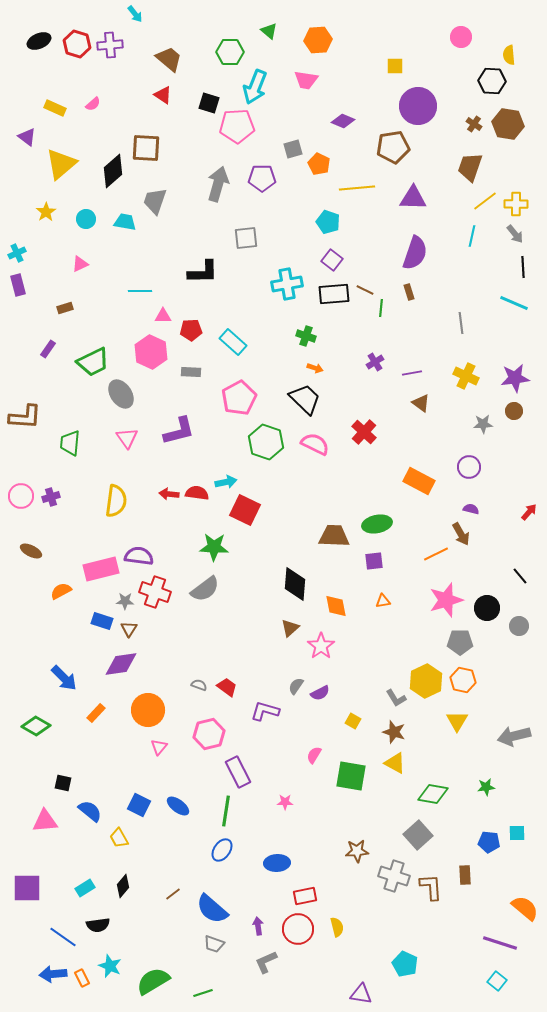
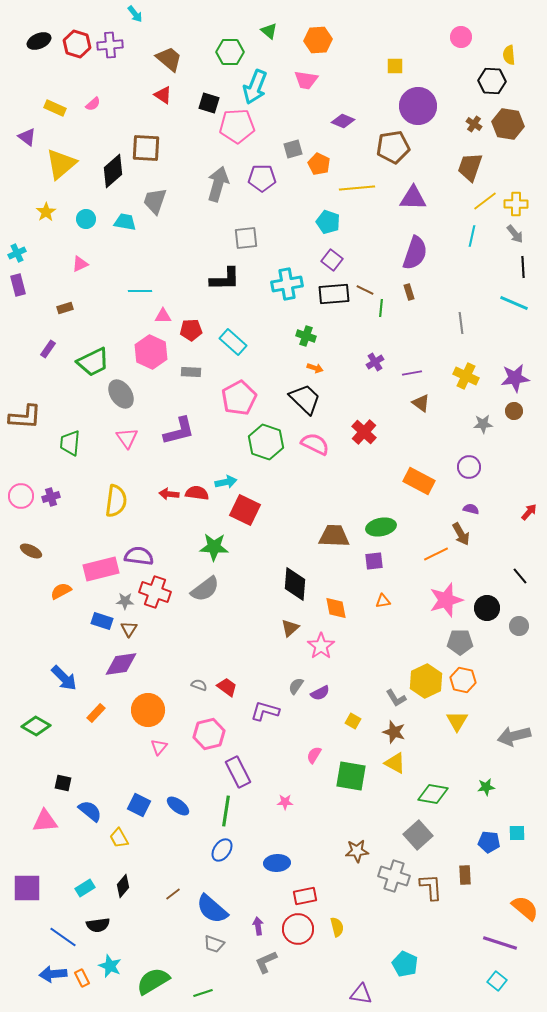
black L-shape at (203, 272): moved 22 px right, 7 px down
green ellipse at (377, 524): moved 4 px right, 3 px down
orange diamond at (336, 606): moved 2 px down
